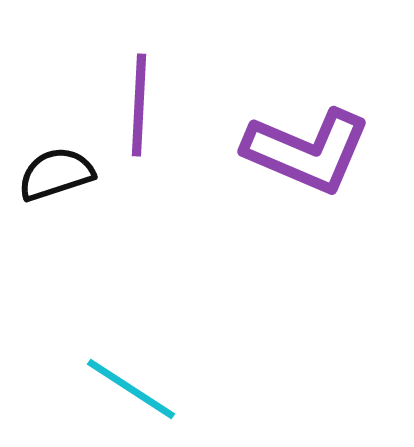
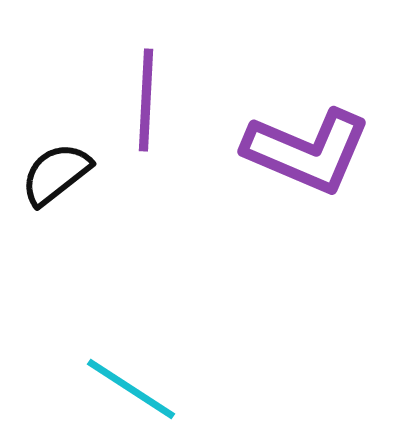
purple line: moved 7 px right, 5 px up
black semicircle: rotated 20 degrees counterclockwise
